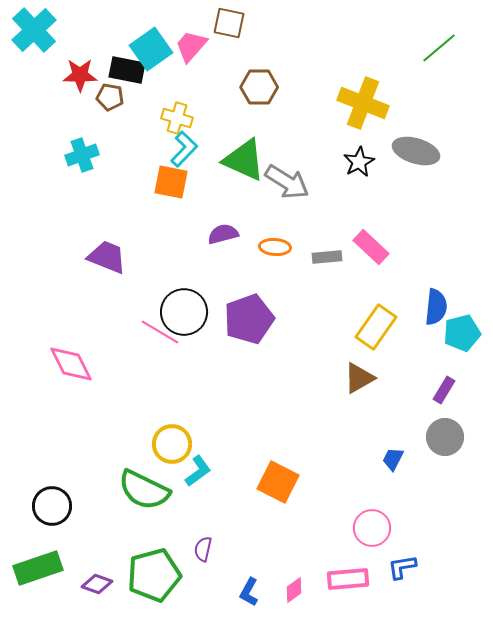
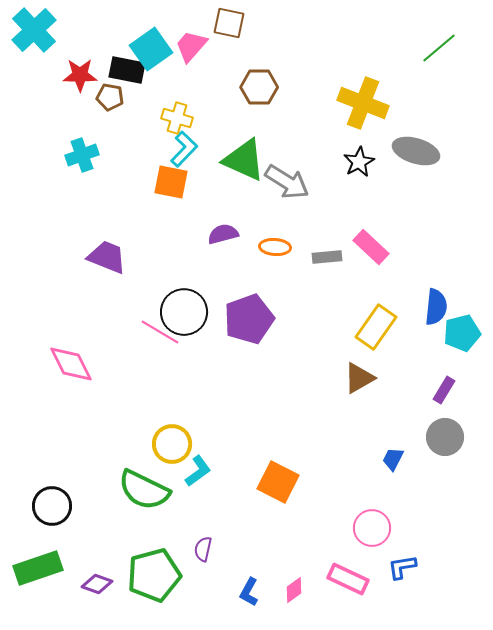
pink rectangle at (348, 579): rotated 30 degrees clockwise
